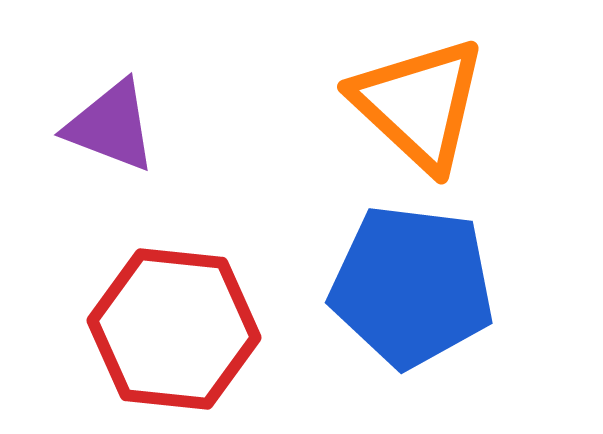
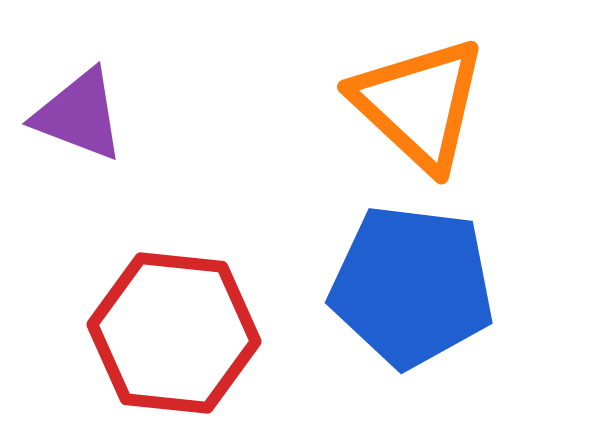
purple triangle: moved 32 px left, 11 px up
red hexagon: moved 4 px down
